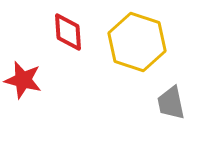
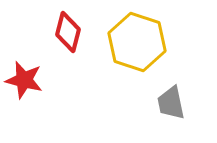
red diamond: rotated 18 degrees clockwise
red star: moved 1 px right
